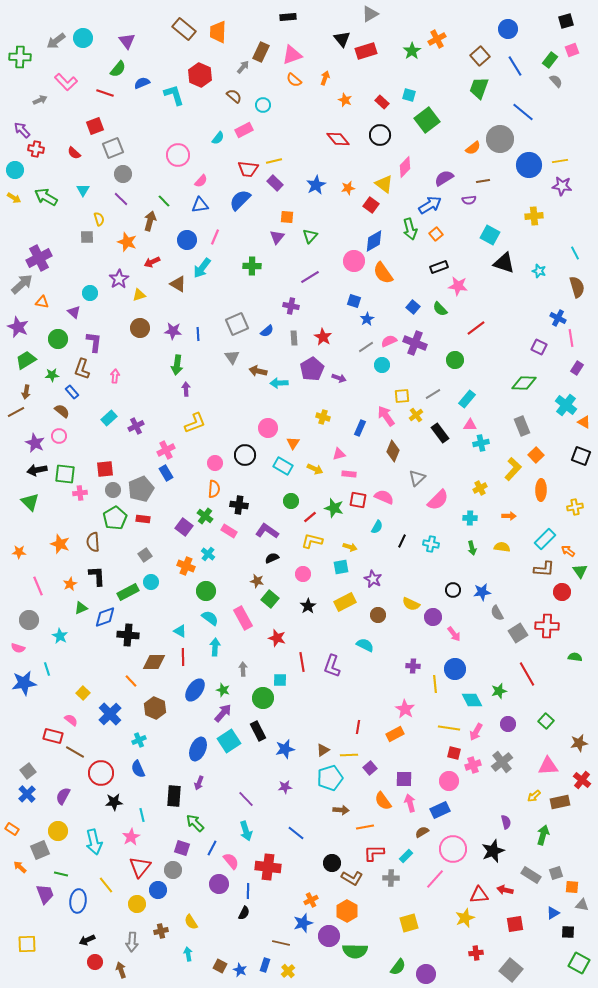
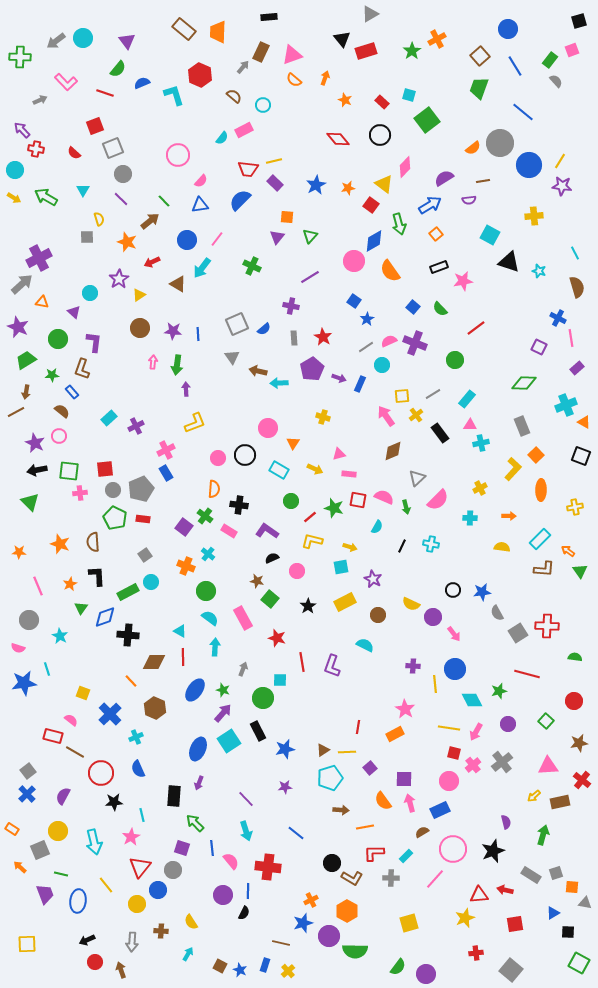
black rectangle at (288, 17): moved 19 px left
black square at (566, 21): moved 13 px right
cyan semicircle at (218, 138): moved 4 px right
gray circle at (500, 139): moved 4 px down
yellow line at (560, 161): rotated 49 degrees counterclockwise
brown arrow at (150, 221): rotated 36 degrees clockwise
green arrow at (410, 229): moved 11 px left, 5 px up
pink line at (215, 237): moved 2 px right, 2 px down; rotated 14 degrees clockwise
black triangle at (504, 263): moved 5 px right, 1 px up
green cross at (252, 266): rotated 24 degrees clockwise
orange semicircle at (383, 273): moved 7 px right, 2 px up
pink star at (458, 286): moved 5 px right, 5 px up; rotated 18 degrees counterclockwise
yellow triangle at (139, 295): rotated 16 degrees counterclockwise
blue square at (354, 301): rotated 16 degrees clockwise
blue semicircle at (267, 331): moved 3 px left, 2 px up
purple rectangle at (577, 368): rotated 16 degrees clockwise
pink arrow at (115, 376): moved 38 px right, 14 px up
cyan cross at (566, 405): rotated 30 degrees clockwise
blue rectangle at (360, 428): moved 44 px up
brown diamond at (393, 451): rotated 45 degrees clockwise
pink circle at (215, 463): moved 3 px right, 5 px up
cyan rectangle at (283, 466): moved 4 px left, 4 px down
green square at (65, 474): moved 4 px right, 3 px up
green pentagon at (115, 518): rotated 15 degrees counterclockwise
cyan rectangle at (545, 539): moved 5 px left
black line at (402, 541): moved 5 px down
green arrow at (472, 548): moved 66 px left, 41 px up
pink circle at (303, 574): moved 6 px left, 3 px up
red circle at (562, 592): moved 12 px right, 109 px down
green triangle at (81, 608): rotated 32 degrees counterclockwise
gray arrow at (243, 669): rotated 24 degrees clockwise
red line at (527, 674): rotated 45 degrees counterclockwise
yellow square at (83, 693): rotated 24 degrees counterclockwise
cyan cross at (139, 740): moved 3 px left, 3 px up
yellow line at (349, 755): moved 2 px left, 3 px up
pink cross at (473, 765): rotated 21 degrees counterclockwise
blue line at (212, 848): rotated 35 degrees counterclockwise
purple circle at (219, 884): moved 4 px right, 11 px down
gray triangle at (582, 905): moved 3 px right, 2 px up
brown cross at (161, 931): rotated 16 degrees clockwise
cyan arrow at (188, 954): rotated 40 degrees clockwise
